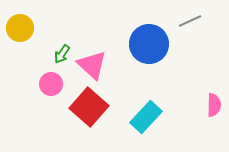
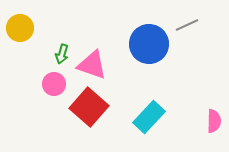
gray line: moved 3 px left, 4 px down
green arrow: rotated 18 degrees counterclockwise
pink triangle: rotated 24 degrees counterclockwise
pink circle: moved 3 px right
pink semicircle: moved 16 px down
cyan rectangle: moved 3 px right
